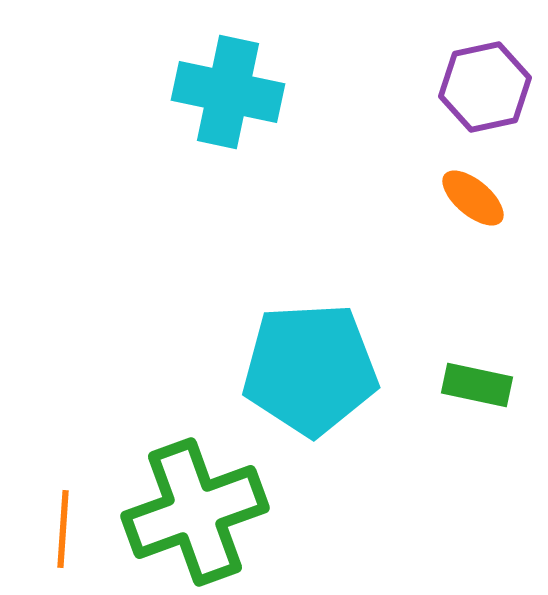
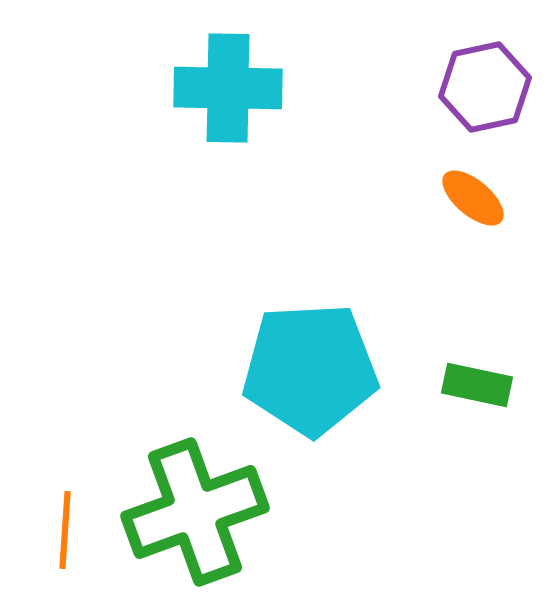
cyan cross: moved 4 px up; rotated 11 degrees counterclockwise
orange line: moved 2 px right, 1 px down
